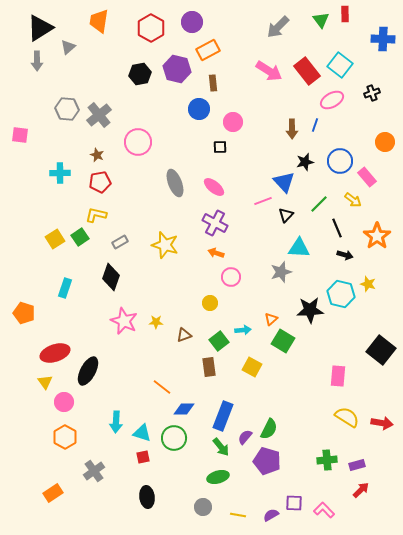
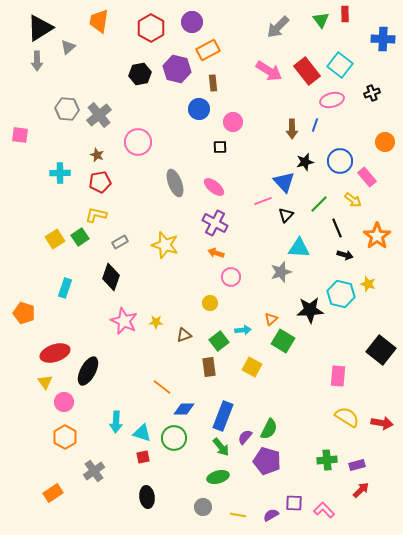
pink ellipse at (332, 100): rotated 15 degrees clockwise
